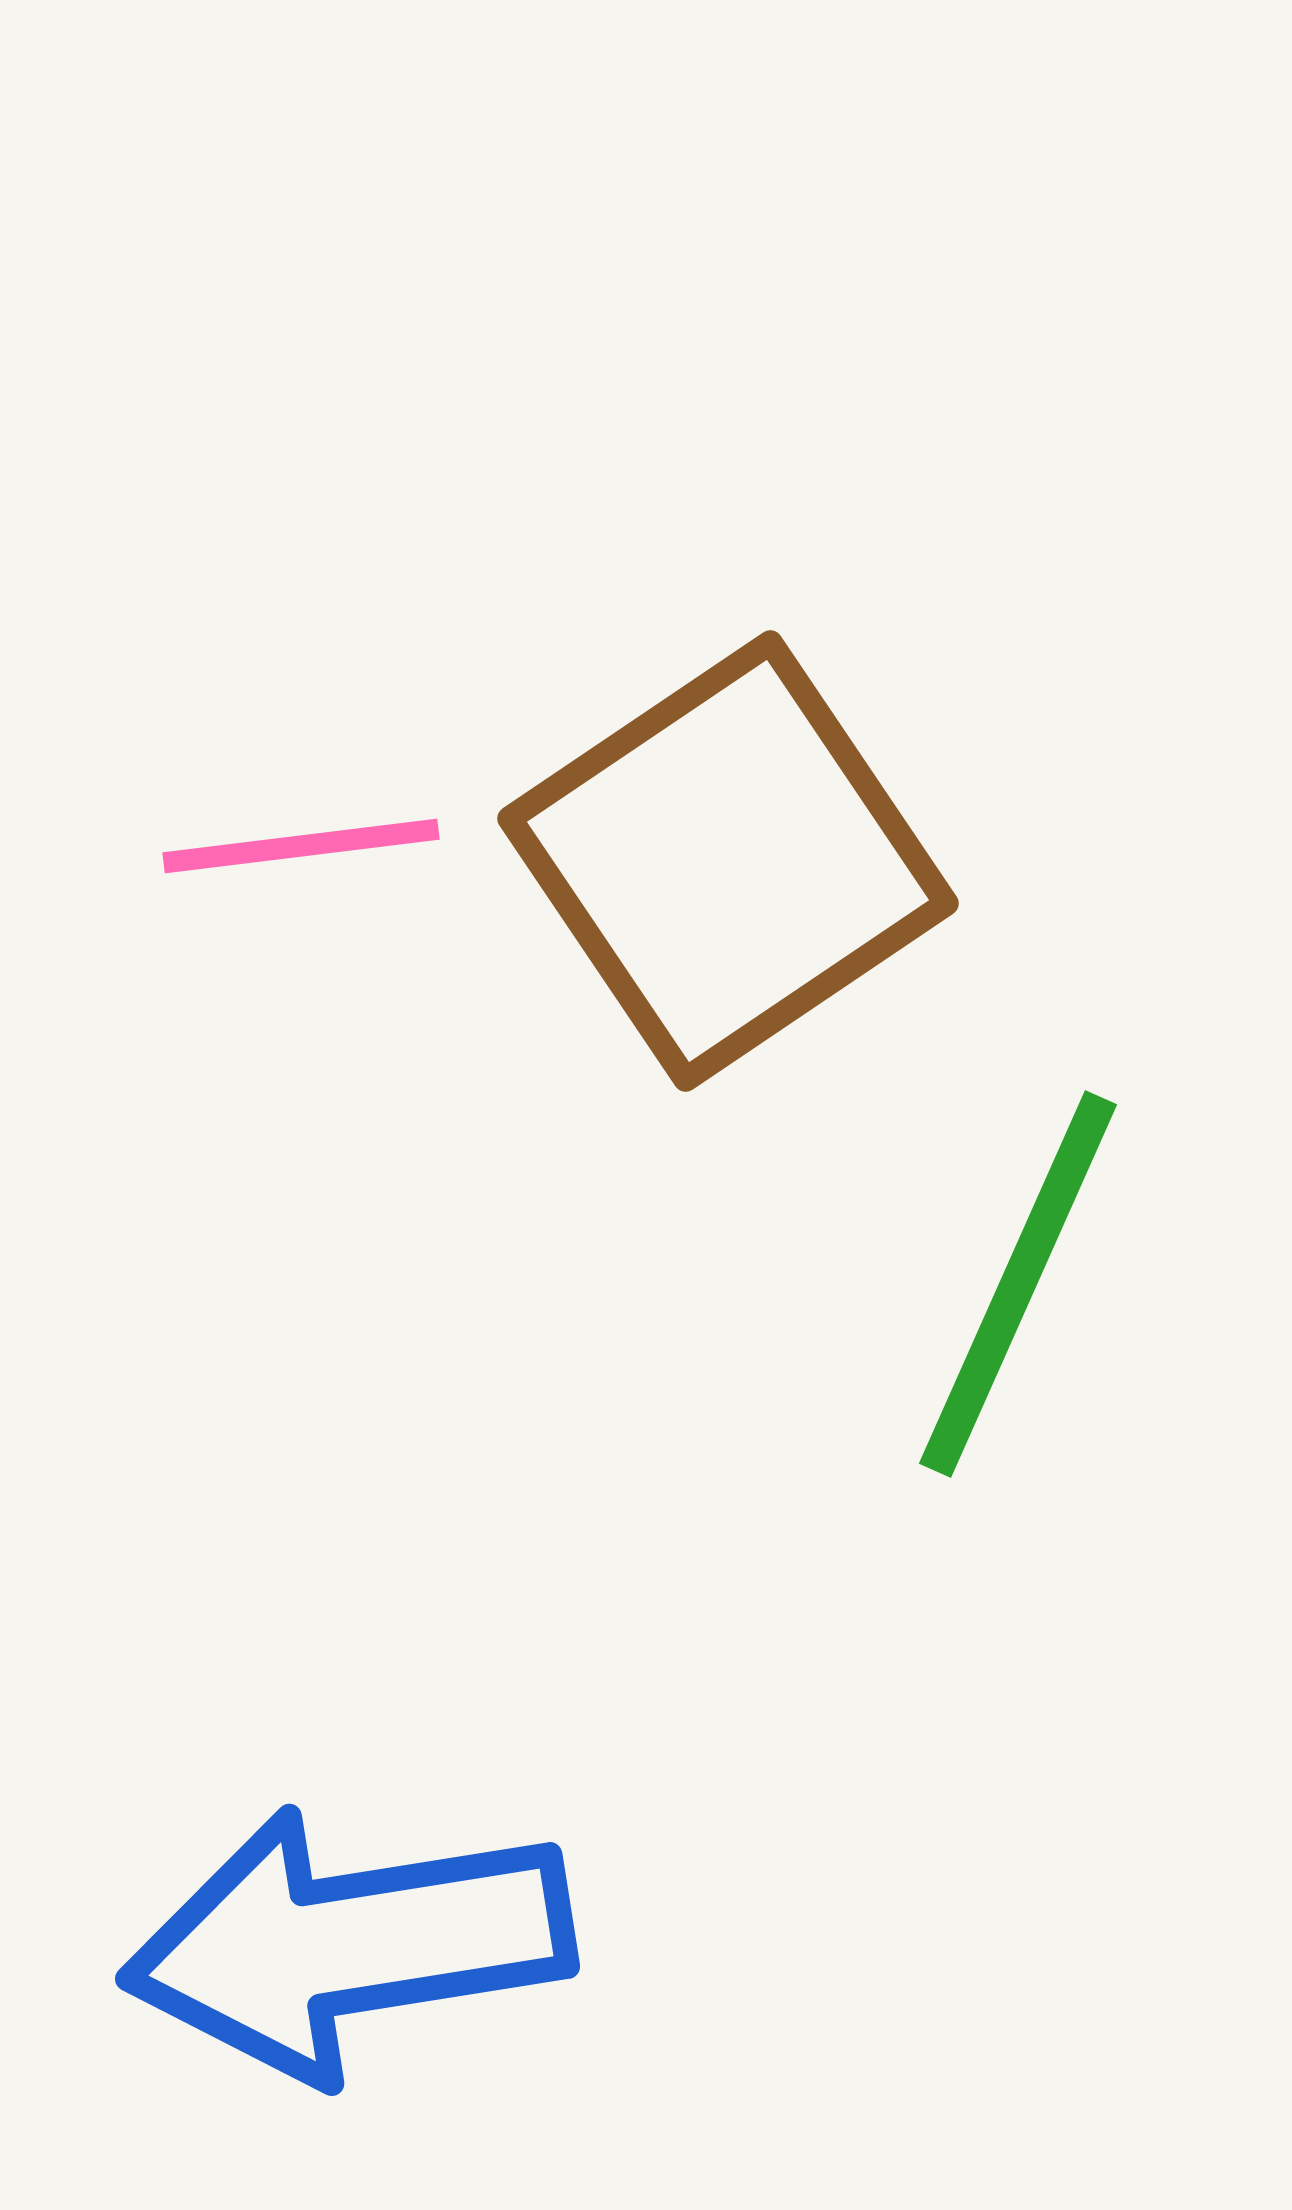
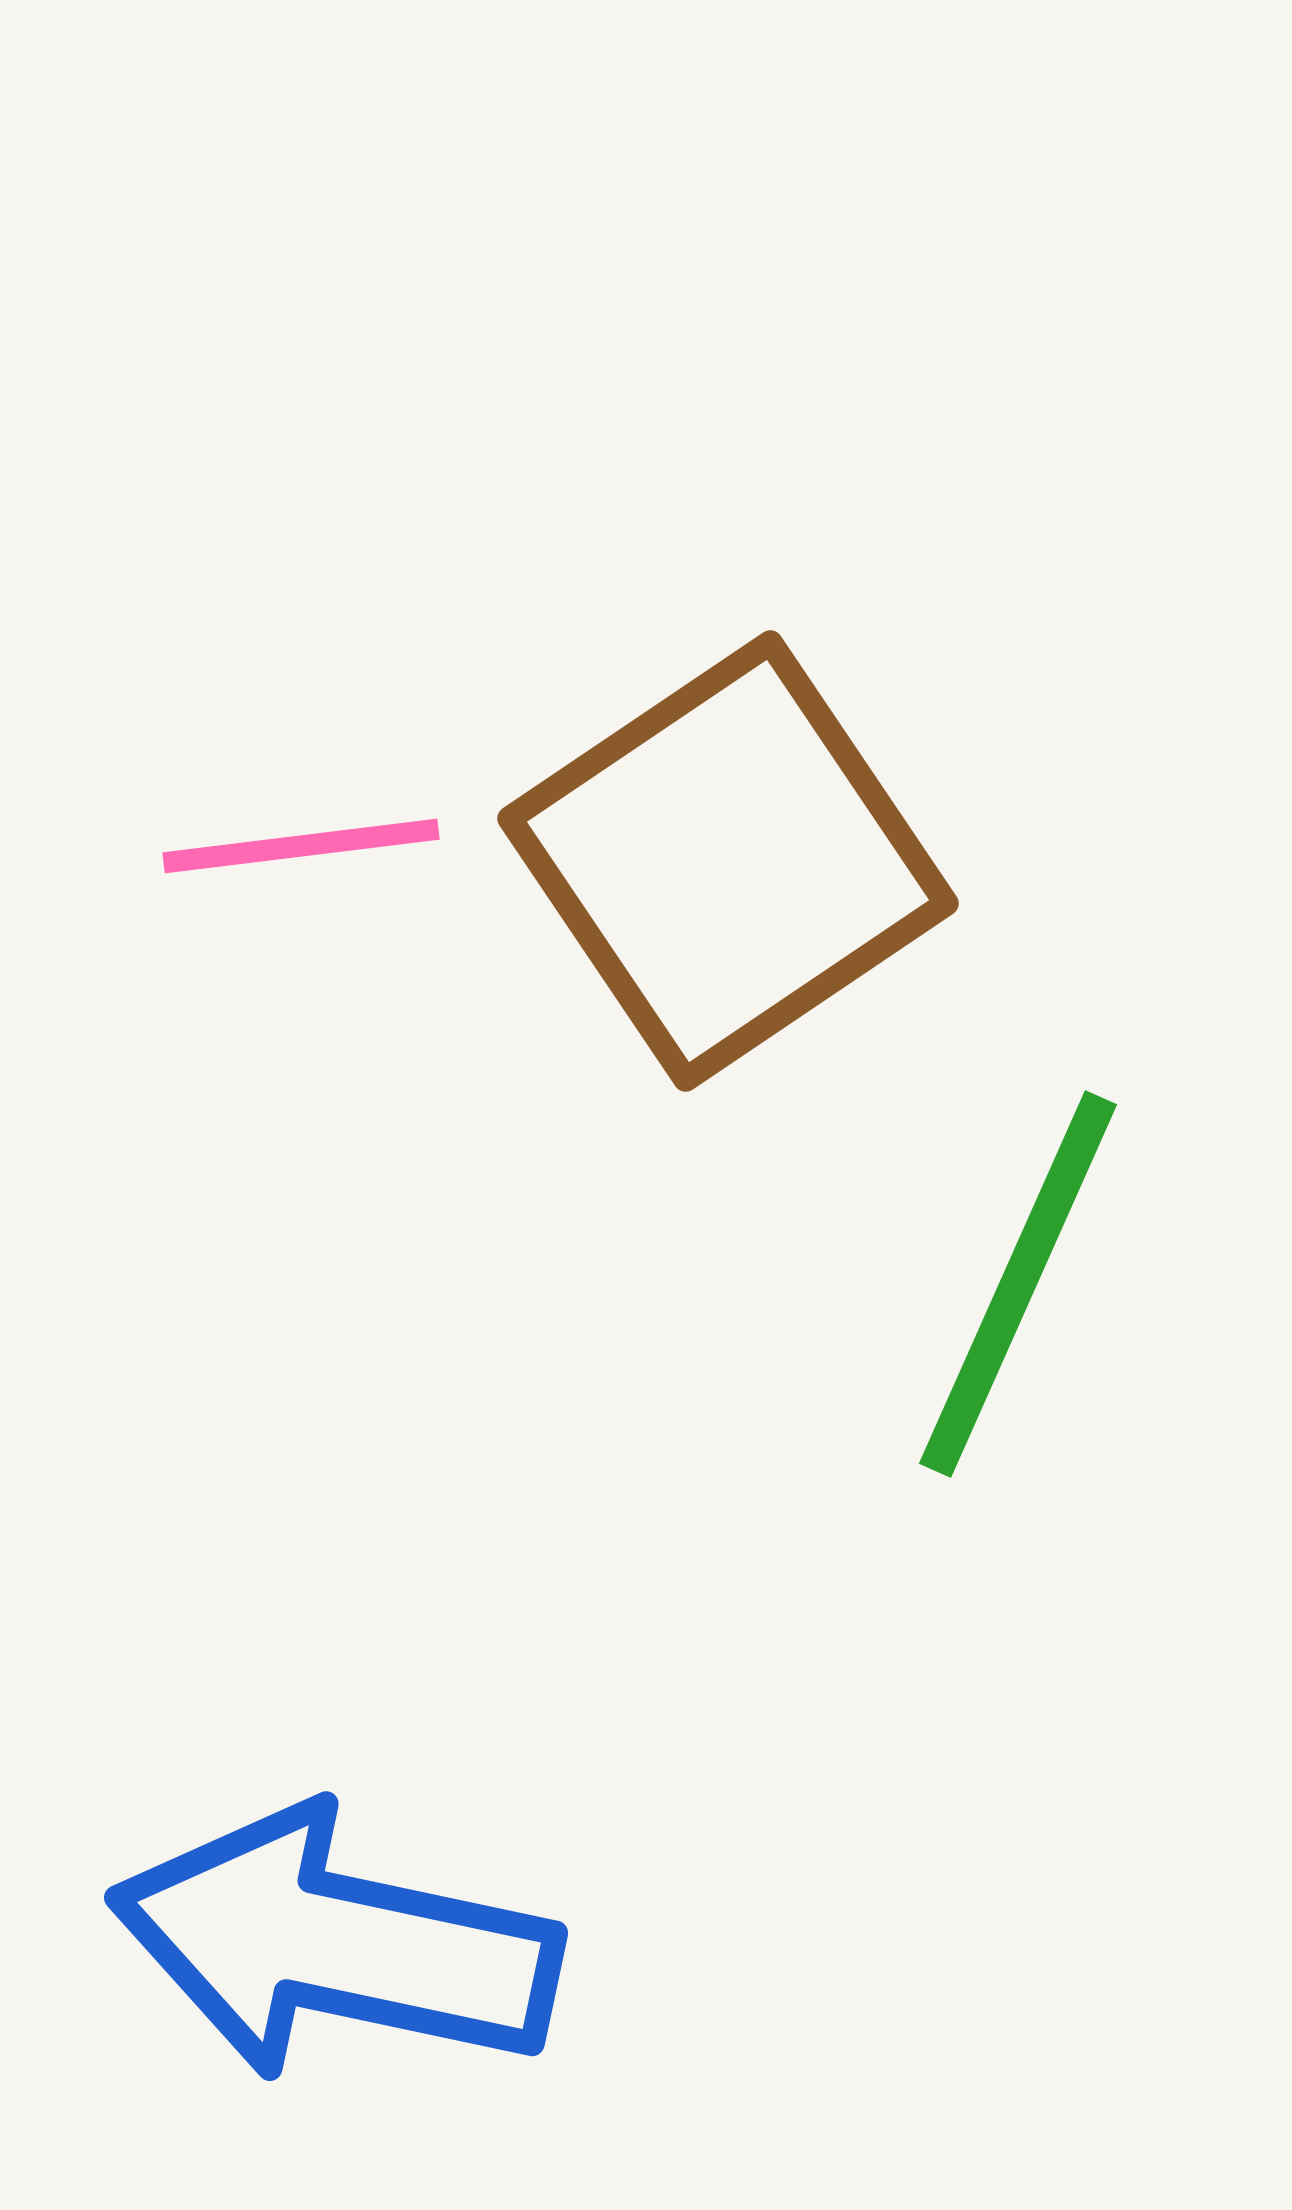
blue arrow: moved 13 px left; rotated 21 degrees clockwise
